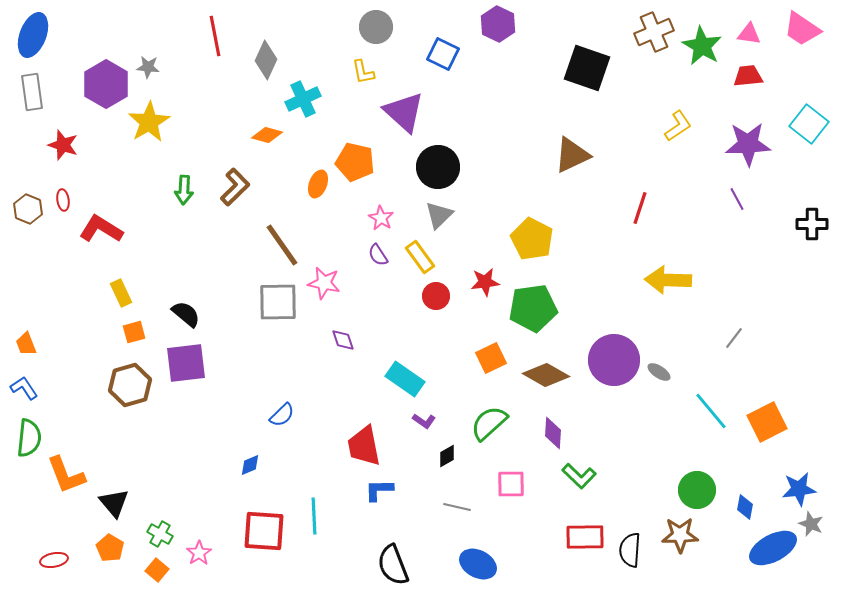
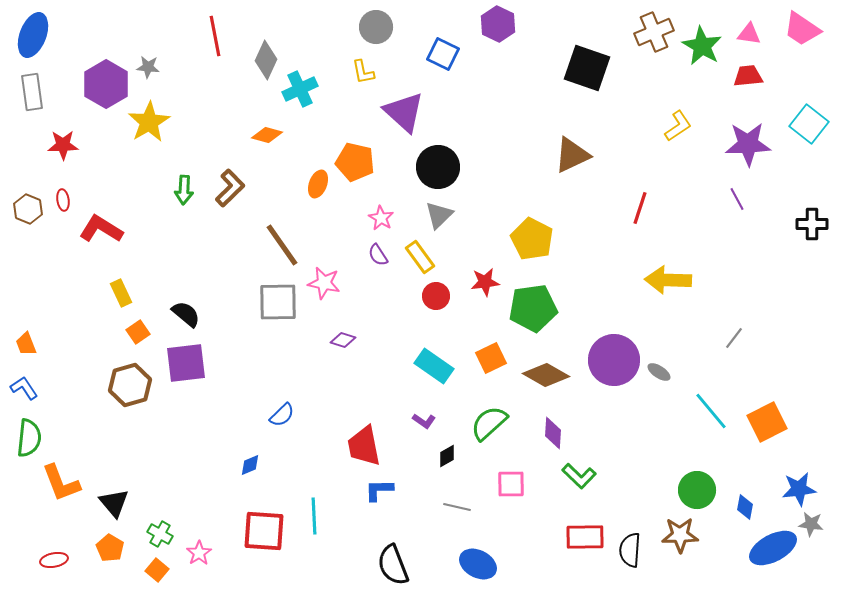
cyan cross at (303, 99): moved 3 px left, 10 px up
red star at (63, 145): rotated 20 degrees counterclockwise
brown L-shape at (235, 187): moved 5 px left, 1 px down
orange square at (134, 332): moved 4 px right; rotated 20 degrees counterclockwise
purple diamond at (343, 340): rotated 55 degrees counterclockwise
cyan rectangle at (405, 379): moved 29 px right, 13 px up
orange L-shape at (66, 475): moved 5 px left, 8 px down
gray star at (811, 524): rotated 15 degrees counterclockwise
